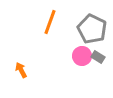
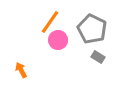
orange line: rotated 15 degrees clockwise
pink circle: moved 24 px left, 16 px up
